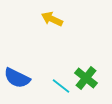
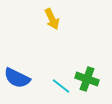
yellow arrow: rotated 140 degrees counterclockwise
green cross: moved 1 px right, 1 px down; rotated 20 degrees counterclockwise
